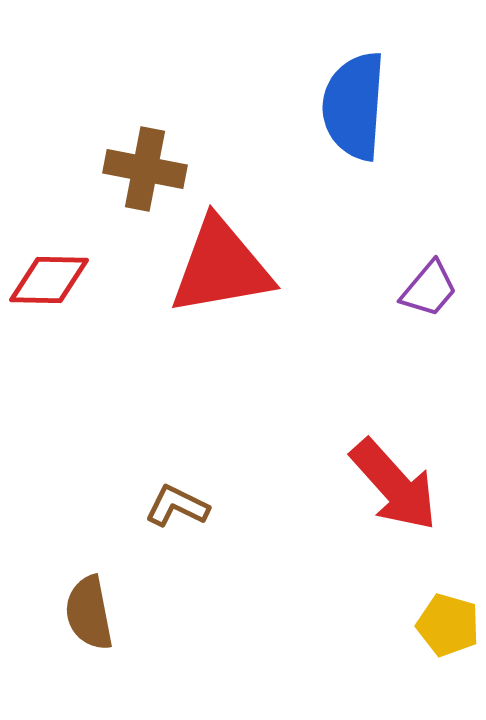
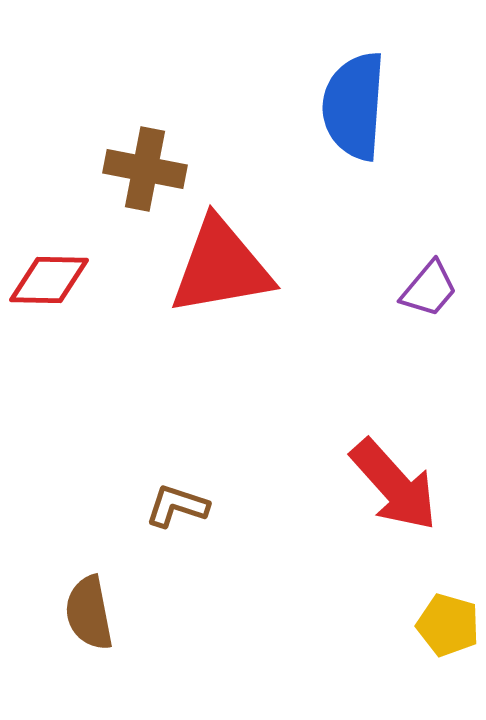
brown L-shape: rotated 8 degrees counterclockwise
